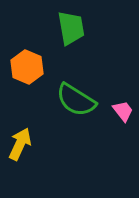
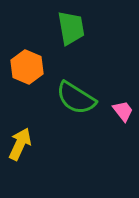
green semicircle: moved 2 px up
